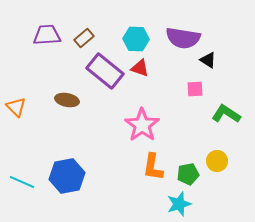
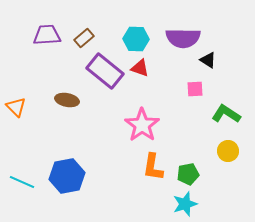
purple semicircle: rotated 8 degrees counterclockwise
yellow circle: moved 11 px right, 10 px up
cyan star: moved 6 px right
